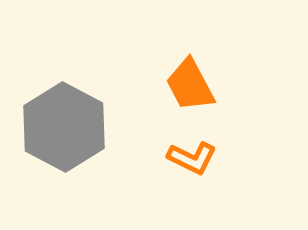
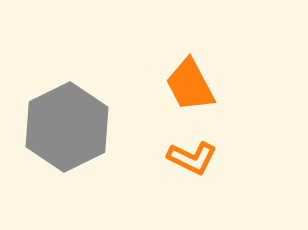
gray hexagon: moved 3 px right; rotated 6 degrees clockwise
